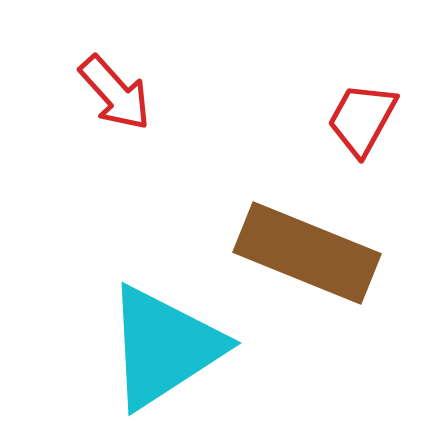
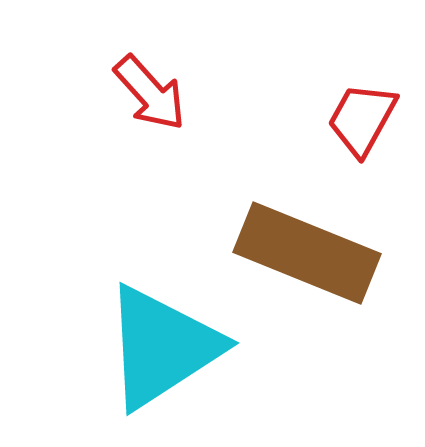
red arrow: moved 35 px right
cyan triangle: moved 2 px left
